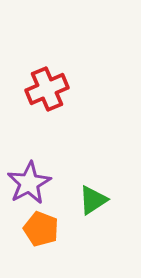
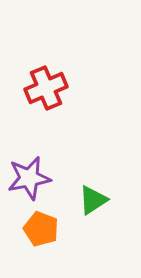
red cross: moved 1 px left, 1 px up
purple star: moved 5 px up; rotated 18 degrees clockwise
